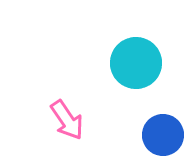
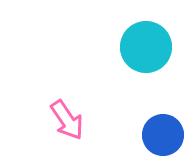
cyan circle: moved 10 px right, 16 px up
